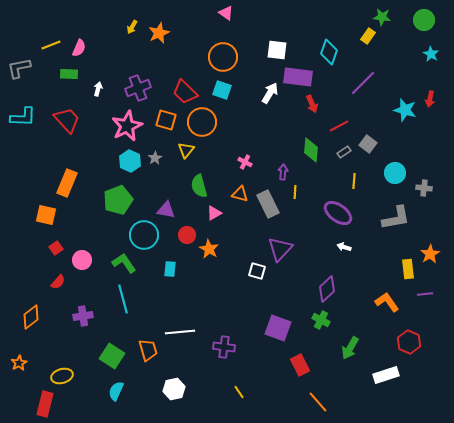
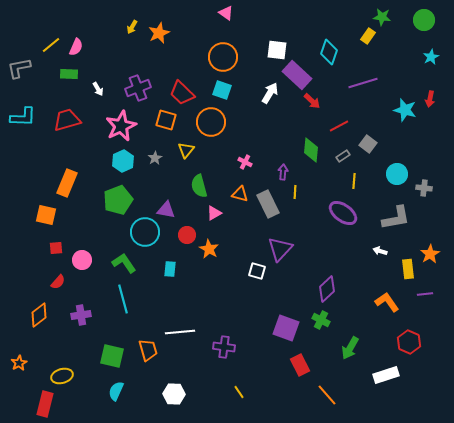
yellow line at (51, 45): rotated 18 degrees counterclockwise
pink semicircle at (79, 48): moved 3 px left, 1 px up
cyan star at (431, 54): moved 3 px down; rotated 14 degrees clockwise
purple rectangle at (298, 77): moved 1 px left, 2 px up; rotated 36 degrees clockwise
purple line at (363, 83): rotated 28 degrees clockwise
white arrow at (98, 89): rotated 136 degrees clockwise
red trapezoid at (185, 92): moved 3 px left, 1 px down
red arrow at (312, 104): moved 3 px up; rotated 24 degrees counterclockwise
red trapezoid at (67, 120): rotated 64 degrees counterclockwise
orange circle at (202, 122): moved 9 px right
pink star at (127, 126): moved 6 px left
gray rectangle at (344, 152): moved 1 px left, 4 px down
cyan hexagon at (130, 161): moved 7 px left; rotated 10 degrees clockwise
cyan circle at (395, 173): moved 2 px right, 1 px down
purple ellipse at (338, 213): moved 5 px right
cyan circle at (144, 235): moved 1 px right, 3 px up
white arrow at (344, 247): moved 36 px right, 4 px down
red square at (56, 248): rotated 32 degrees clockwise
purple cross at (83, 316): moved 2 px left, 1 px up
orange diamond at (31, 317): moved 8 px right, 2 px up
purple square at (278, 328): moved 8 px right
green square at (112, 356): rotated 20 degrees counterclockwise
white hexagon at (174, 389): moved 5 px down; rotated 15 degrees clockwise
orange line at (318, 402): moved 9 px right, 7 px up
